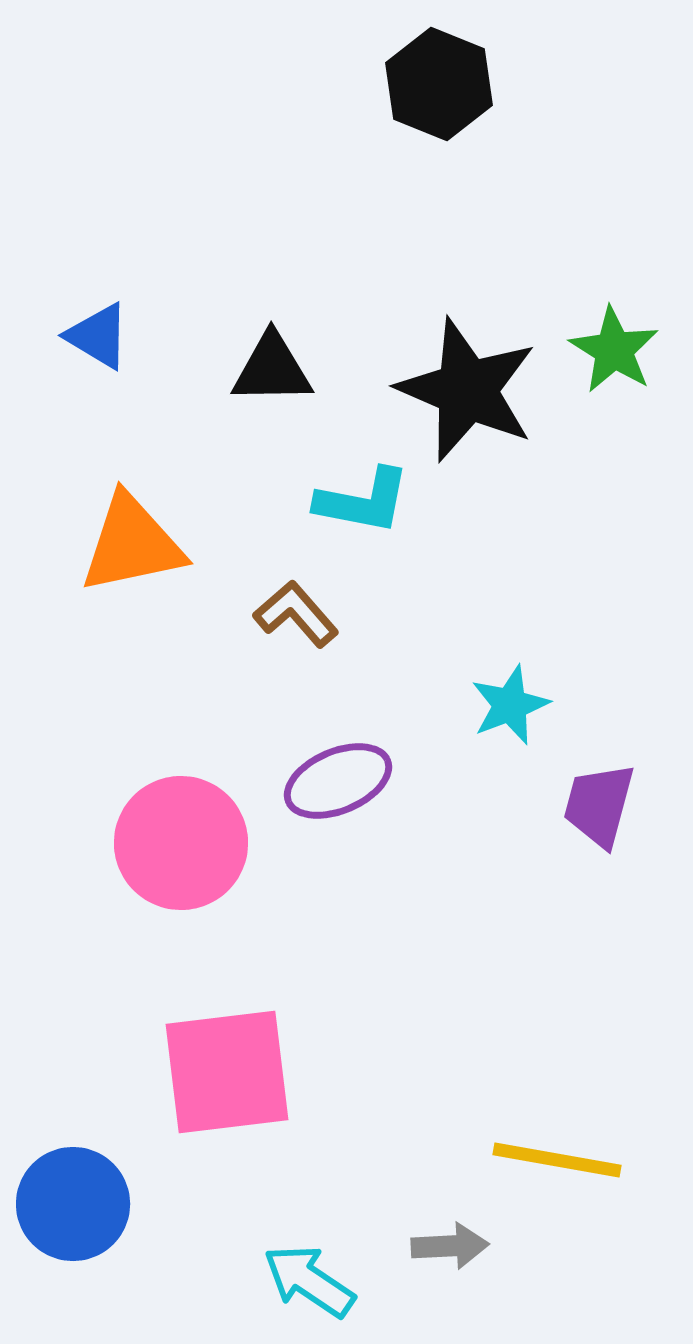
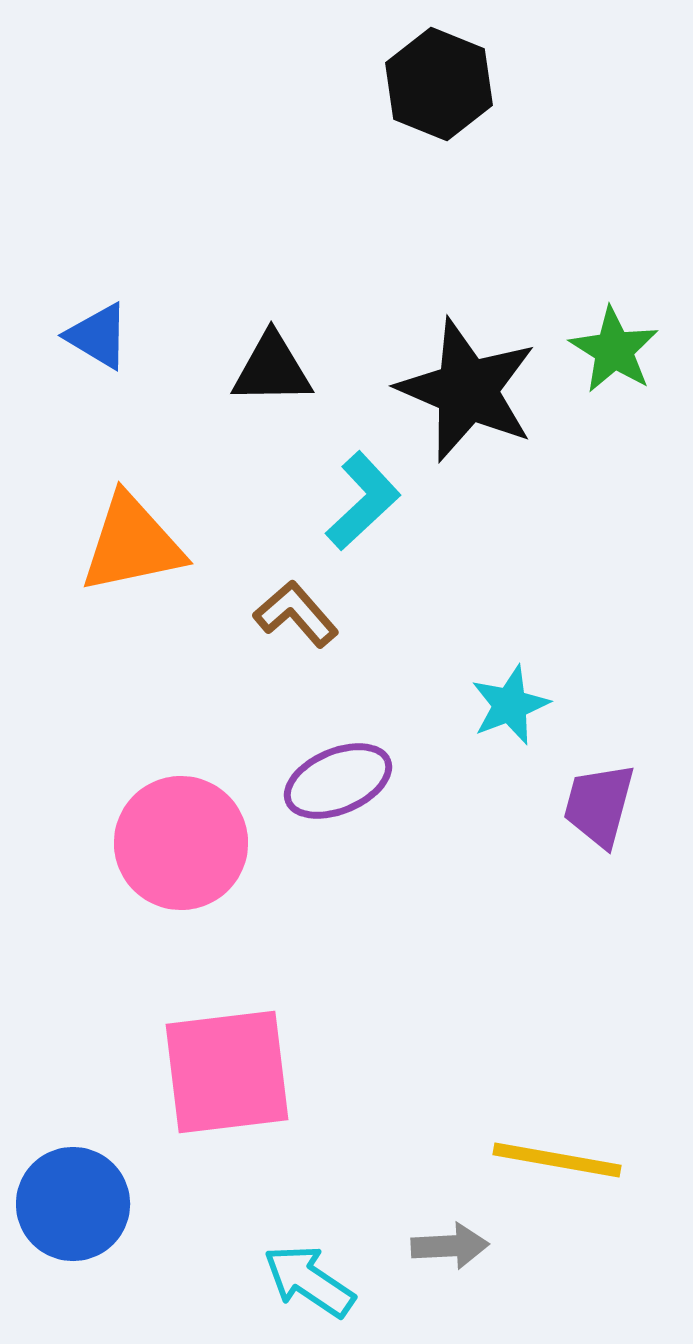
cyan L-shape: rotated 54 degrees counterclockwise
